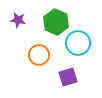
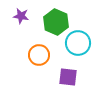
purple star: moved 3 px right, 4 px up
purple square: rotated 24 degrees clockwise
